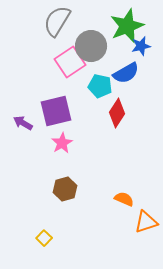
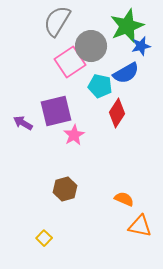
pink star: moved 12 px right, 8 px up
orange triangle: moved 6 px left, 4 px down; rotated 30 degrees clockwise
